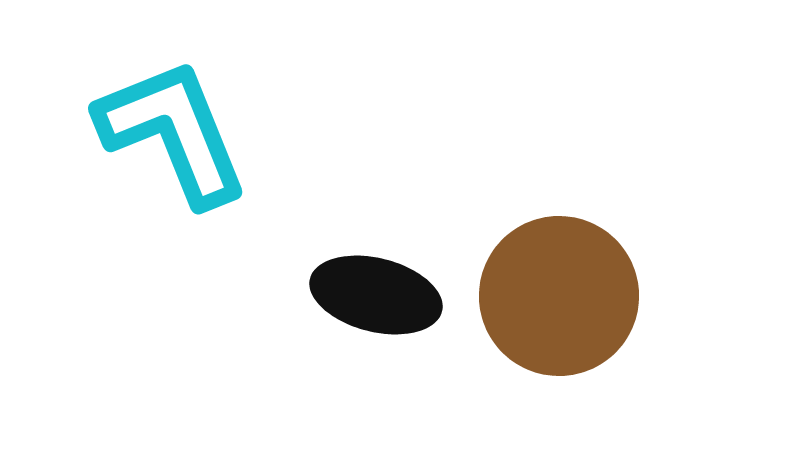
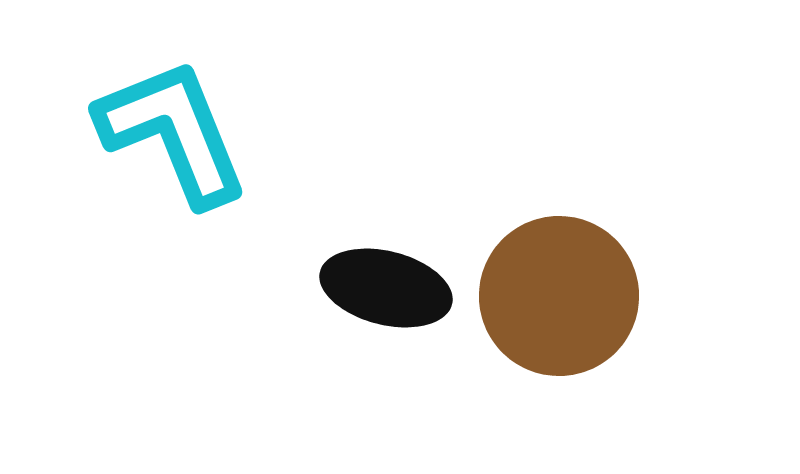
black ellipse: moved 10 px right, 7 px up
